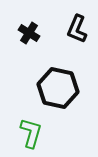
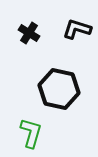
black L-shape: rotated 84 degrees clockwise
black hexagon: moved 1 px right, 1 px down
